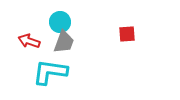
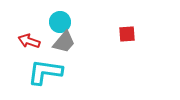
gray trapezoid: rotated 20 degrees clockwise
cyan L-shape: moved 5 px left
